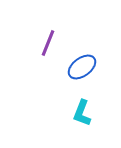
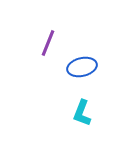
blue ellipse: rotated 24 degrees clockwise
